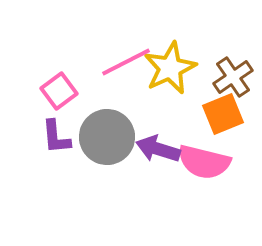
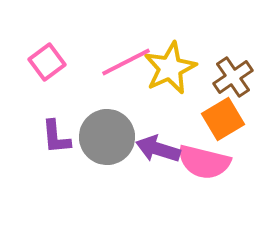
pink square: moved 12 px left, 29 px up
orange square: moved 5 px down; rotated 9 degrees counterclockwise
